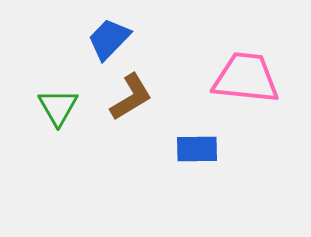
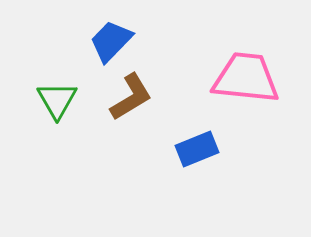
blue trapezoid: moved 2 px right, 2 px down
green triangle: moved 1 px left, 7 px up
blue rectangle: rotated 21 degrees counterclockwise
